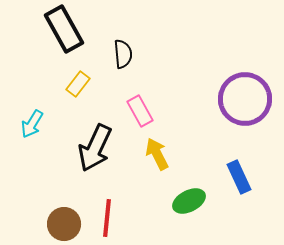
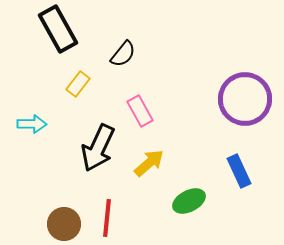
black rectangle: moved 6 px left
black semicircle: rotated 44 degrees clockwise
cyan arrow: rotated 120 degrees counterclockwise
black arrow: moved 3 px right
yellow arrow: moved 8 px left, 9 px down; rotated 76 degrees clockwise
blue rectangle: moved 6 px up
